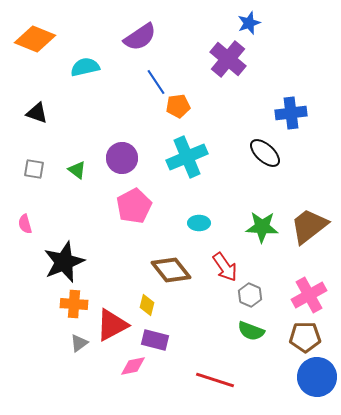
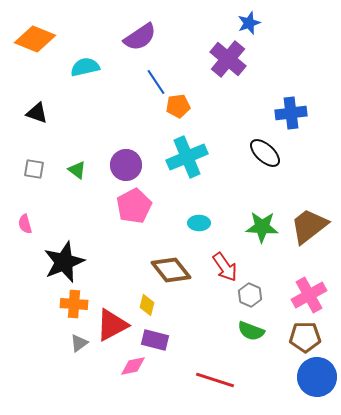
purple circle: moved 4 px right, 7 px down
